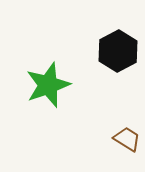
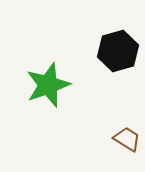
black hexagon: rotated 12 degrees clockwise
